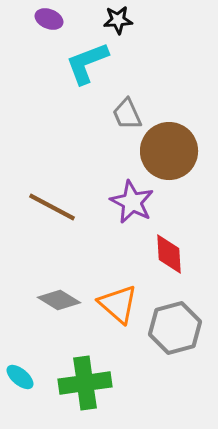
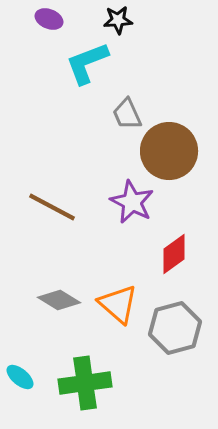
red diamond: moved 5 px right; rotated 57 degrees clockwise
